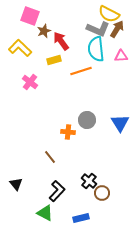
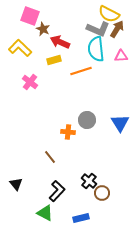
brown star: moved 1 px left, 2 px up; rotated 24 degrees counterclockwise
red arrow: moved 1 px left, 1 px down; rotated 30 degrees counterclockwise
